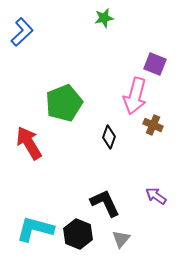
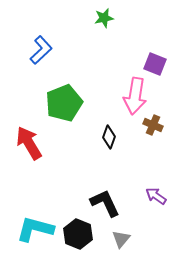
blue L-shape: moved 19 px right, 18 px down
pink arrow: rotated 6 degrees counterclockwise
